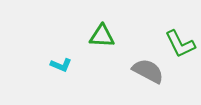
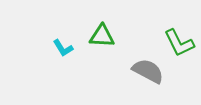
green L-shape: moved 1 px left, 1 px up
cyan L-shape: moved 2 px right, 17 px up; rotated 35 degrees clockwise
